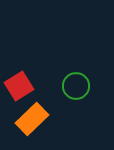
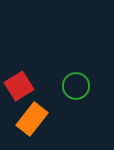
orange rectangle: rotated 8 degrees counterclockwise
